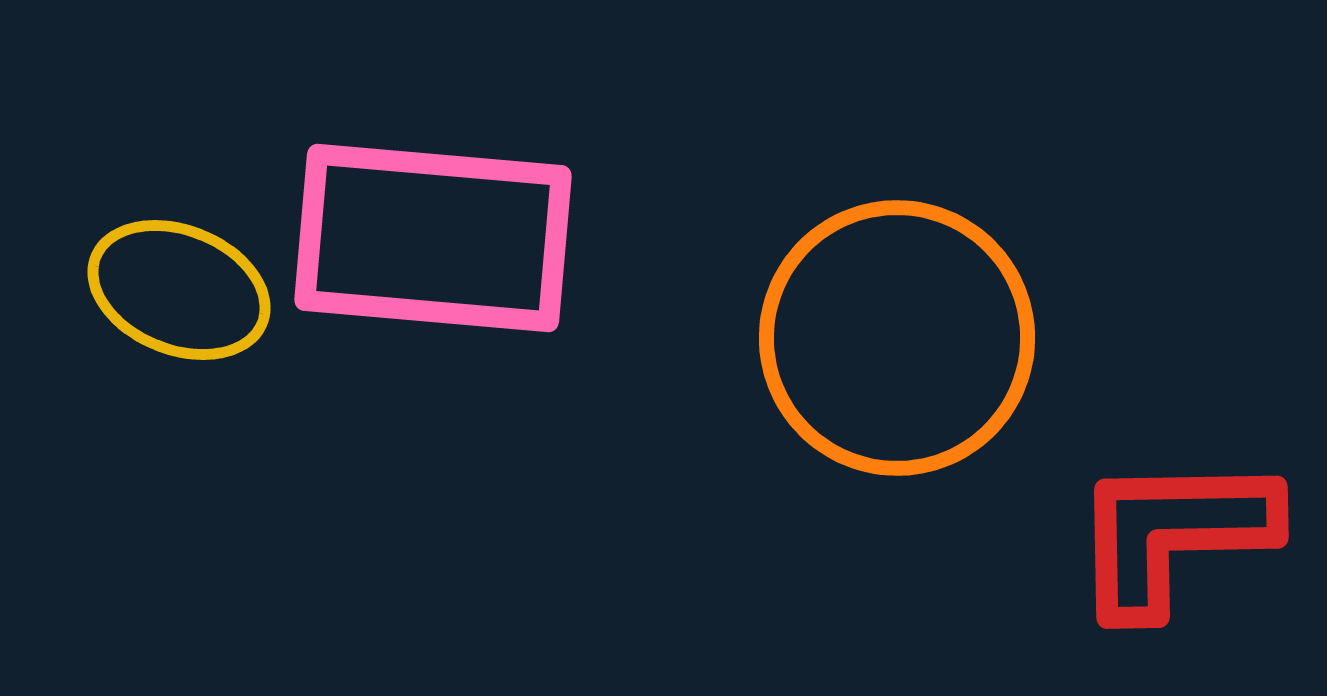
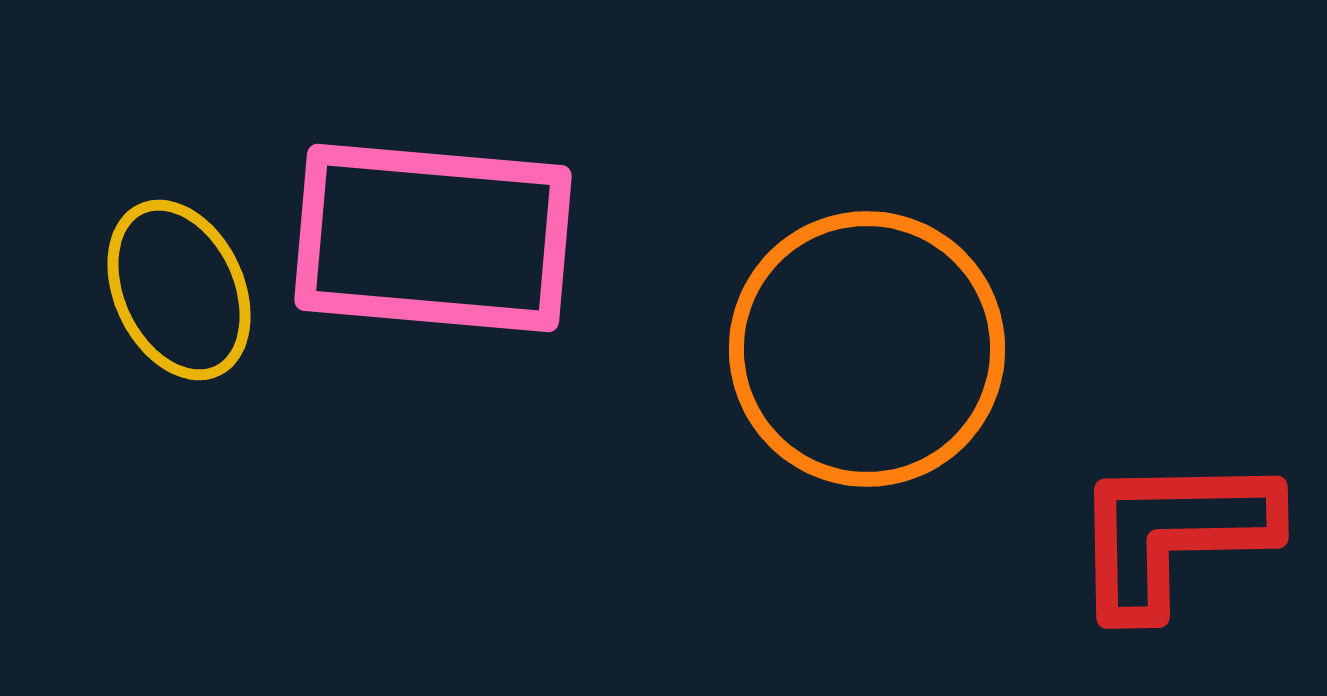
yellow ellipse: rotated 43 degrees clockwise
orange circle: moved 30 px left, 11 px down
